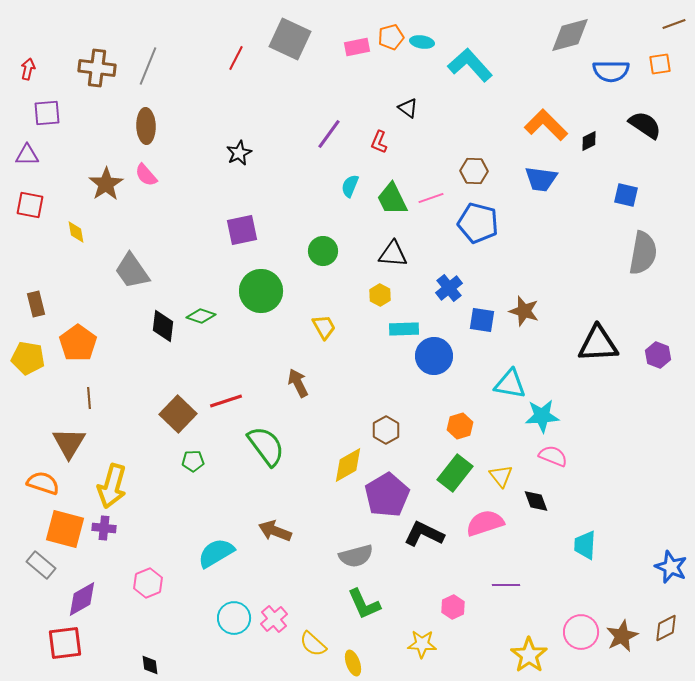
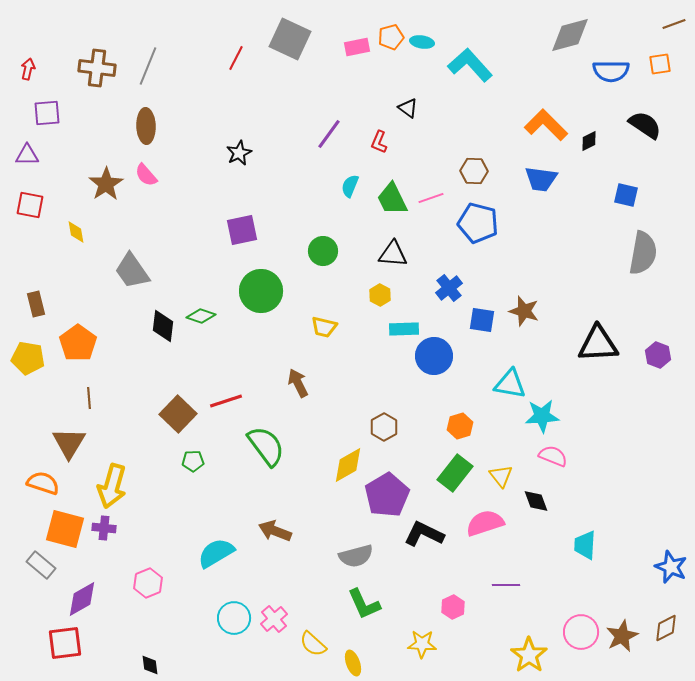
yellow trapezoid at (324, 327): rotated 132 degrees clockwise
brown hexagon at (386, 430): moved 2 px left, 3 px up
